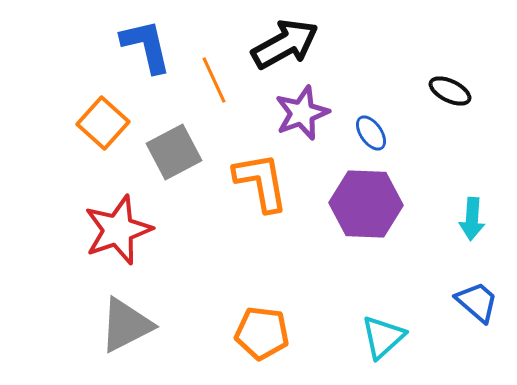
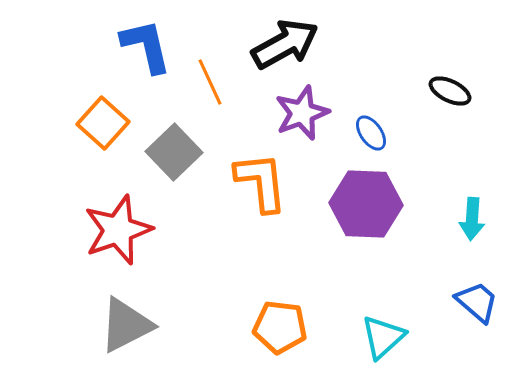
orange line: moved 4 px left, 2 px down
gray square: rotated 16 degrees counterclockwise
orange L-shape: rotated 4 degrees clockwise
orange pentagon: moved 18 px right, 6 px up
